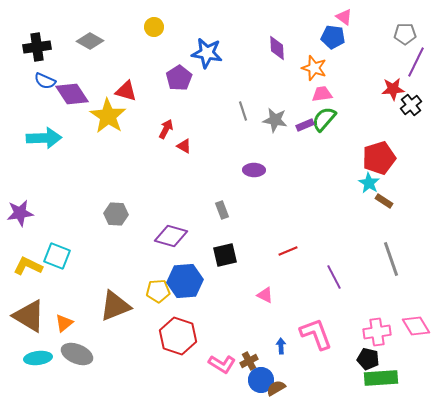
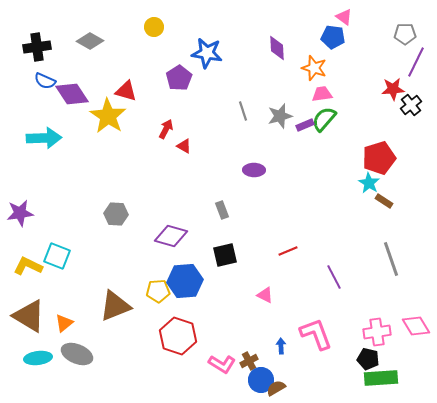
gray star at (275, 120): moved 5 px right, 4 px up; rotated 25 degrees counterclockwise
